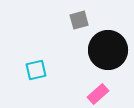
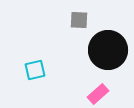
gray square: rotated 18 degrees clockwise
cyan square: moved 1 px left
